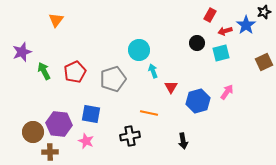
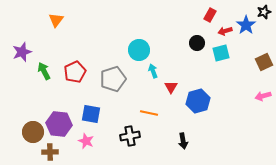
pink arrow: moved 36 px right, 4 px down; rotated 140 degrees counterclockwise
